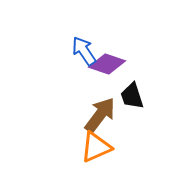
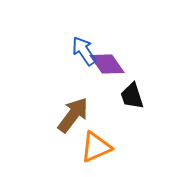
purple diamond: rotated 36 degrees clockwise
brown arrow: moved 27 px left
